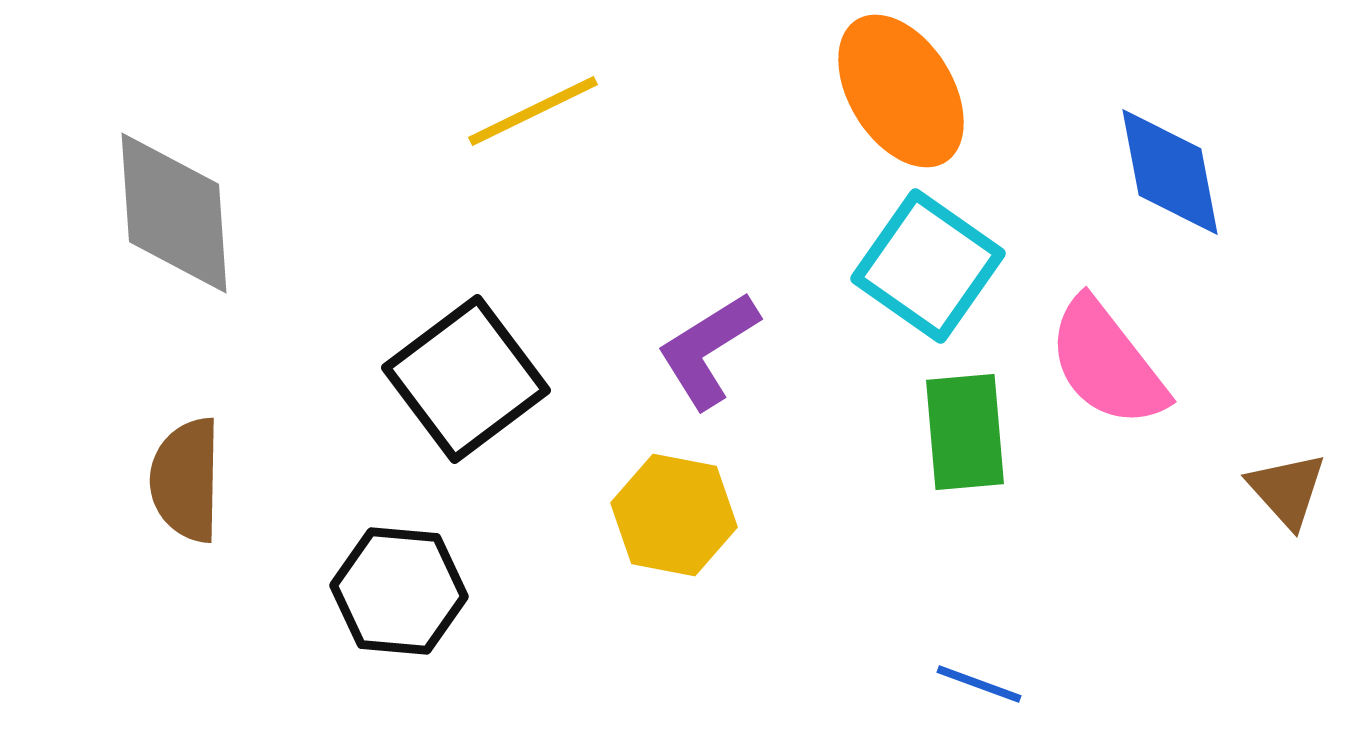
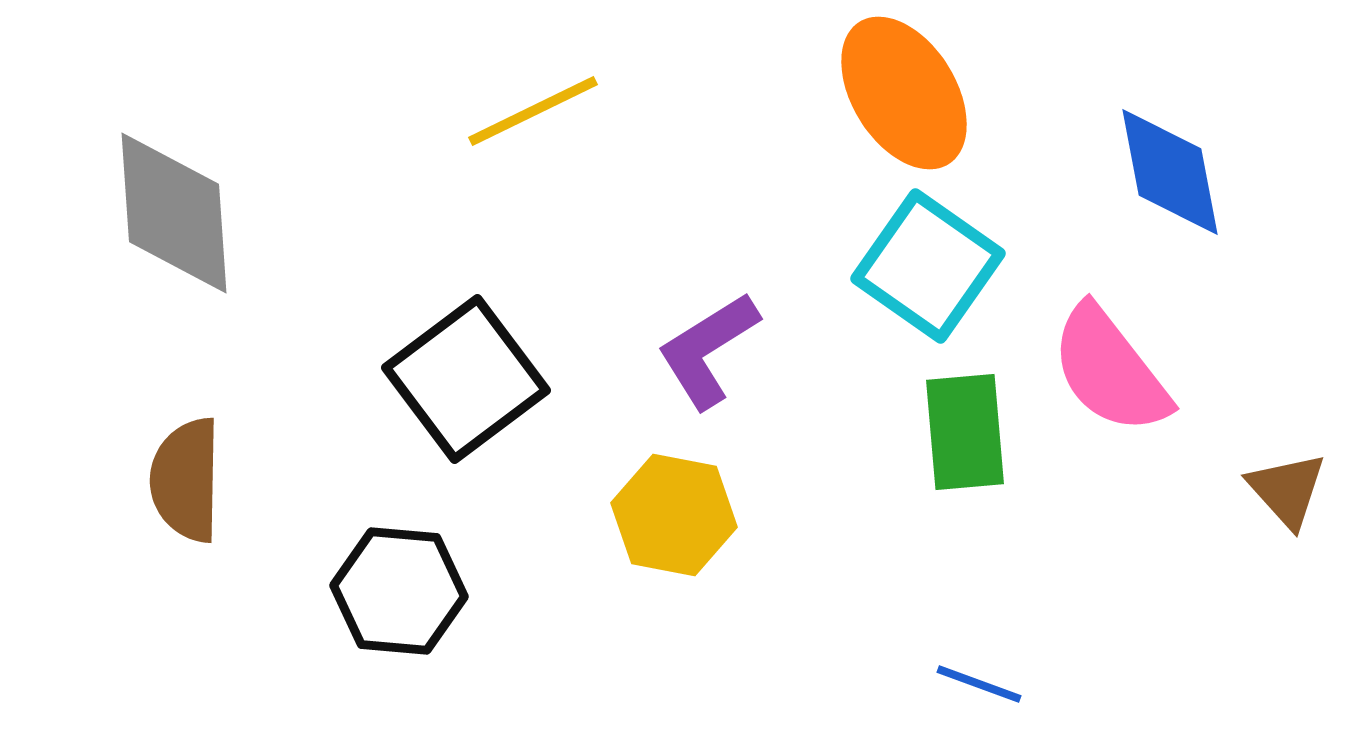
orange ellipse: moved 3 px right, 2 px down
pink semicircle: moved 3 px right, 7 px down
